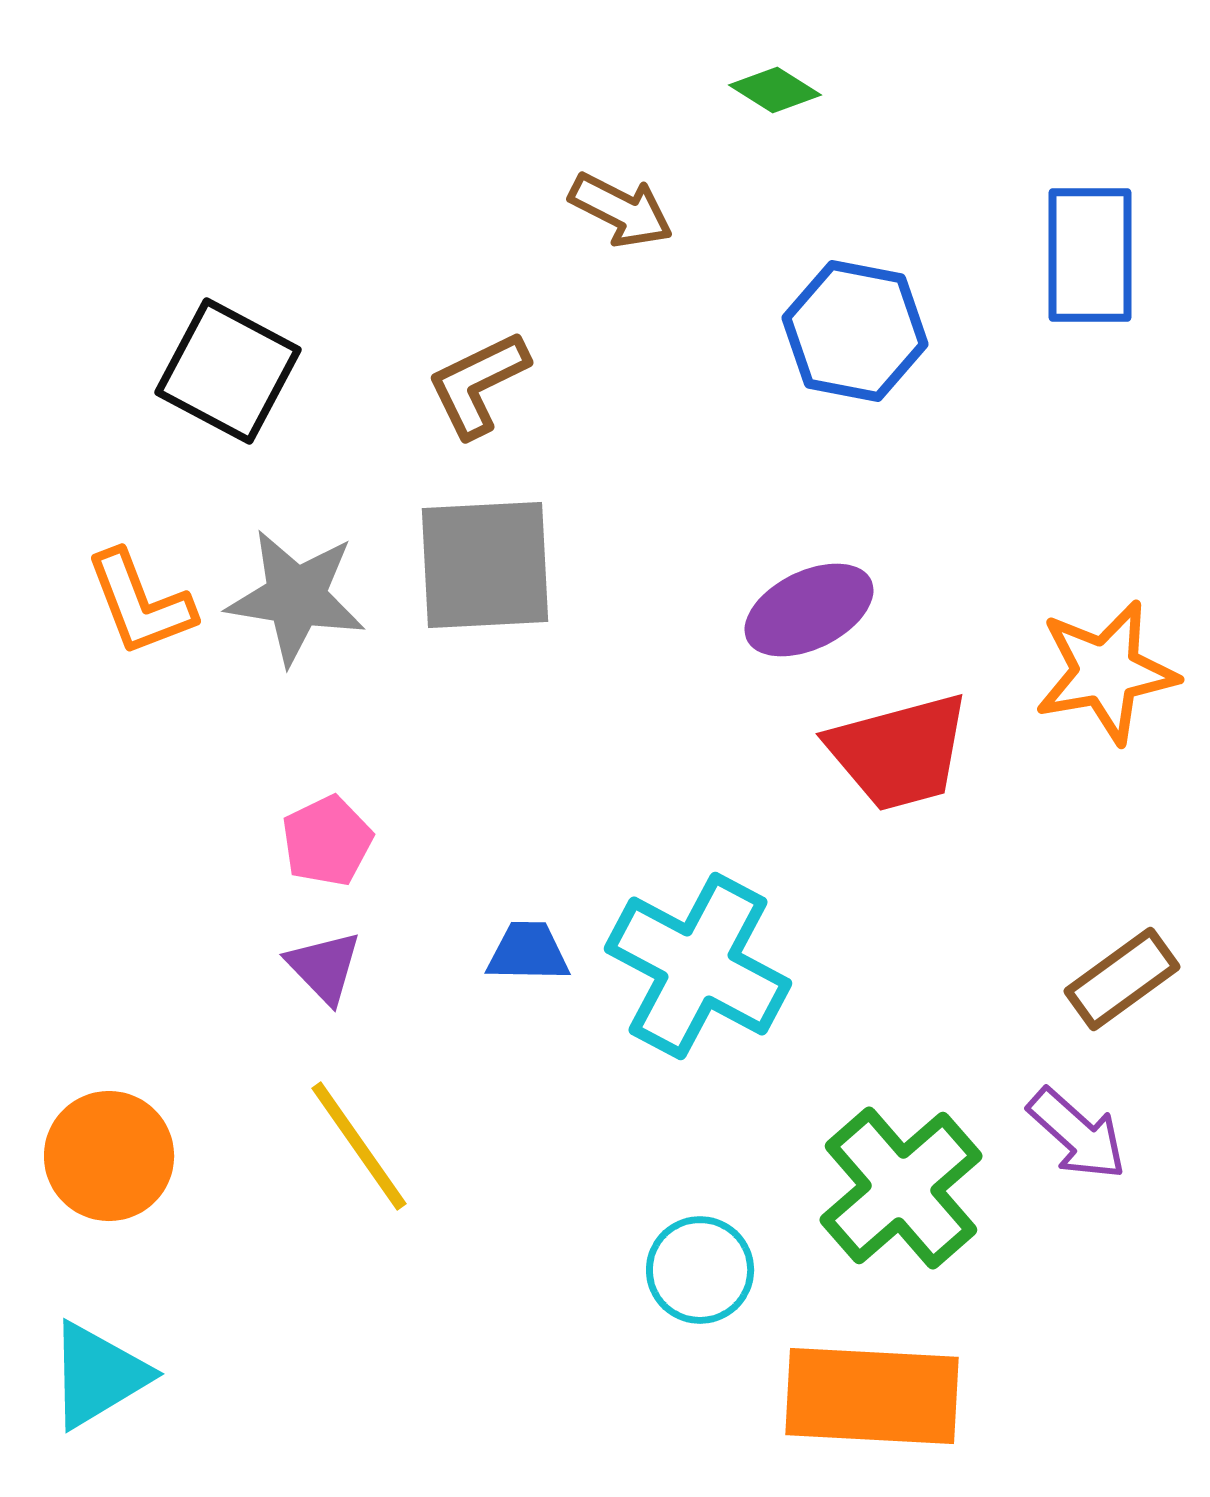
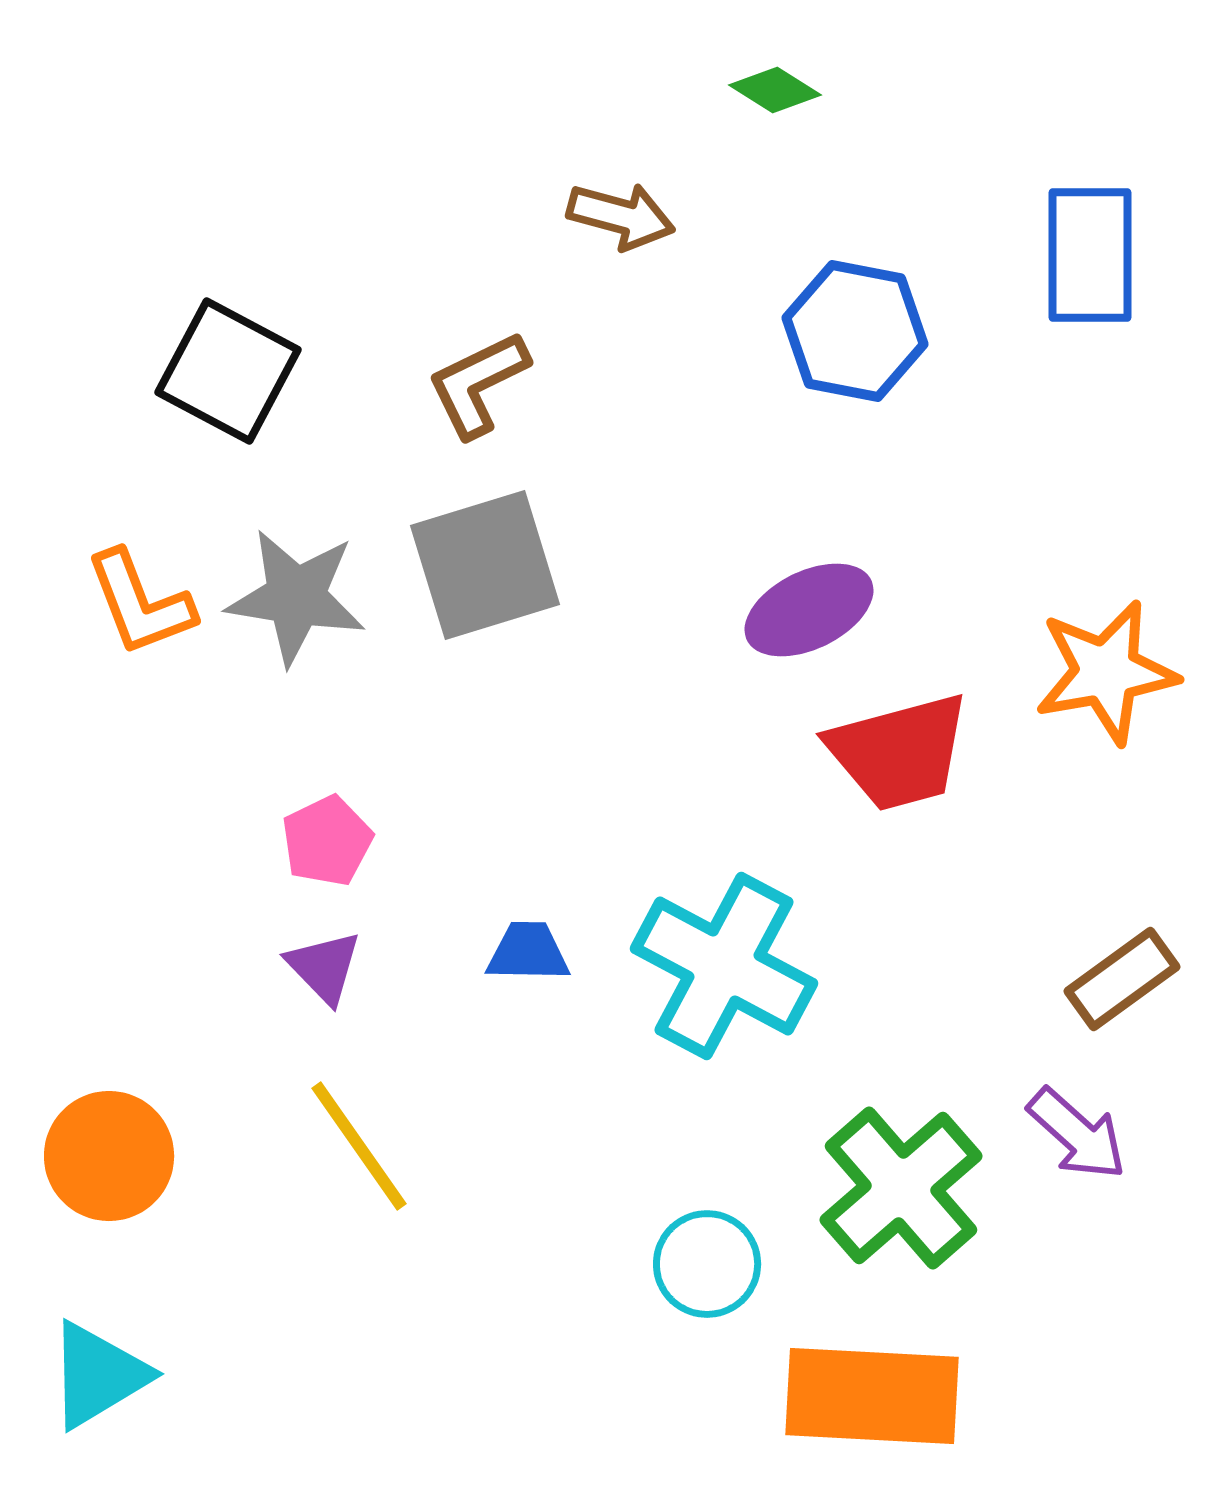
brown arrow: moved 6 px down; rotated 12 degrees counterclockwise
gray square: rotated 14 degrees counterclockwise
cyan cross: moved 26 px right
cyan circle: moved 7 px right, 6 px up
